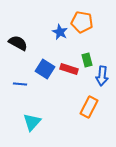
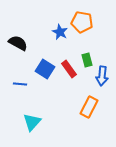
red rectangle: rotated 36 degrees clockwise
